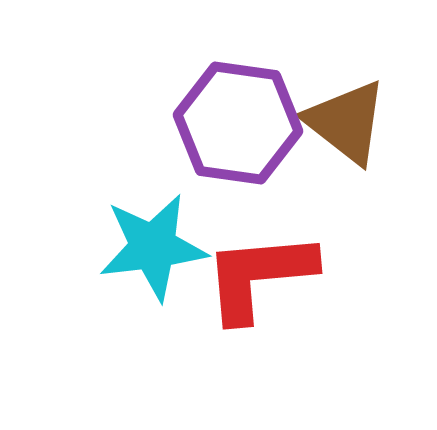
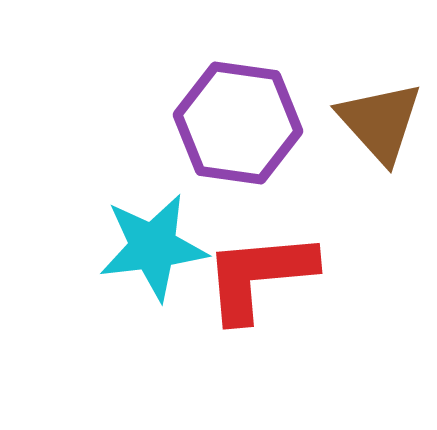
brown triangle: moved 34 px right; rotated 10 degrees clockwise
